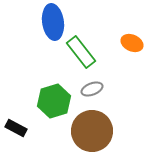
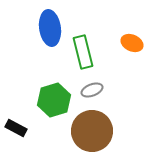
blue ellipse: moved 3 px left, 6 px down
green rectangle: moved 2 px right; rotated 24 degrees clockwise
gray ellipse: moved 1 px down
green hexagon: moved 1 px up
